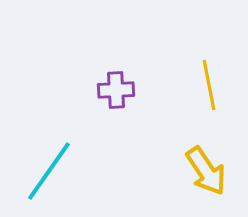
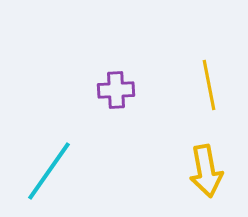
yellow arrow: rotated 24 degrees clockwise
